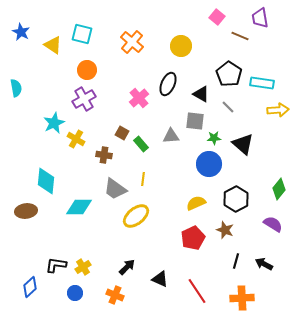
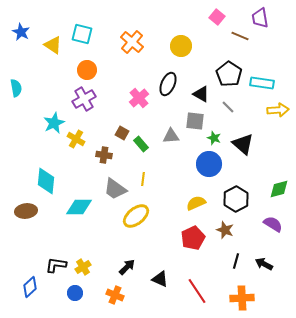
green star at (214, 138): rotated 24 degrees clockwise
green diamond at (279, 189): rotated 35 degrees clockwise
